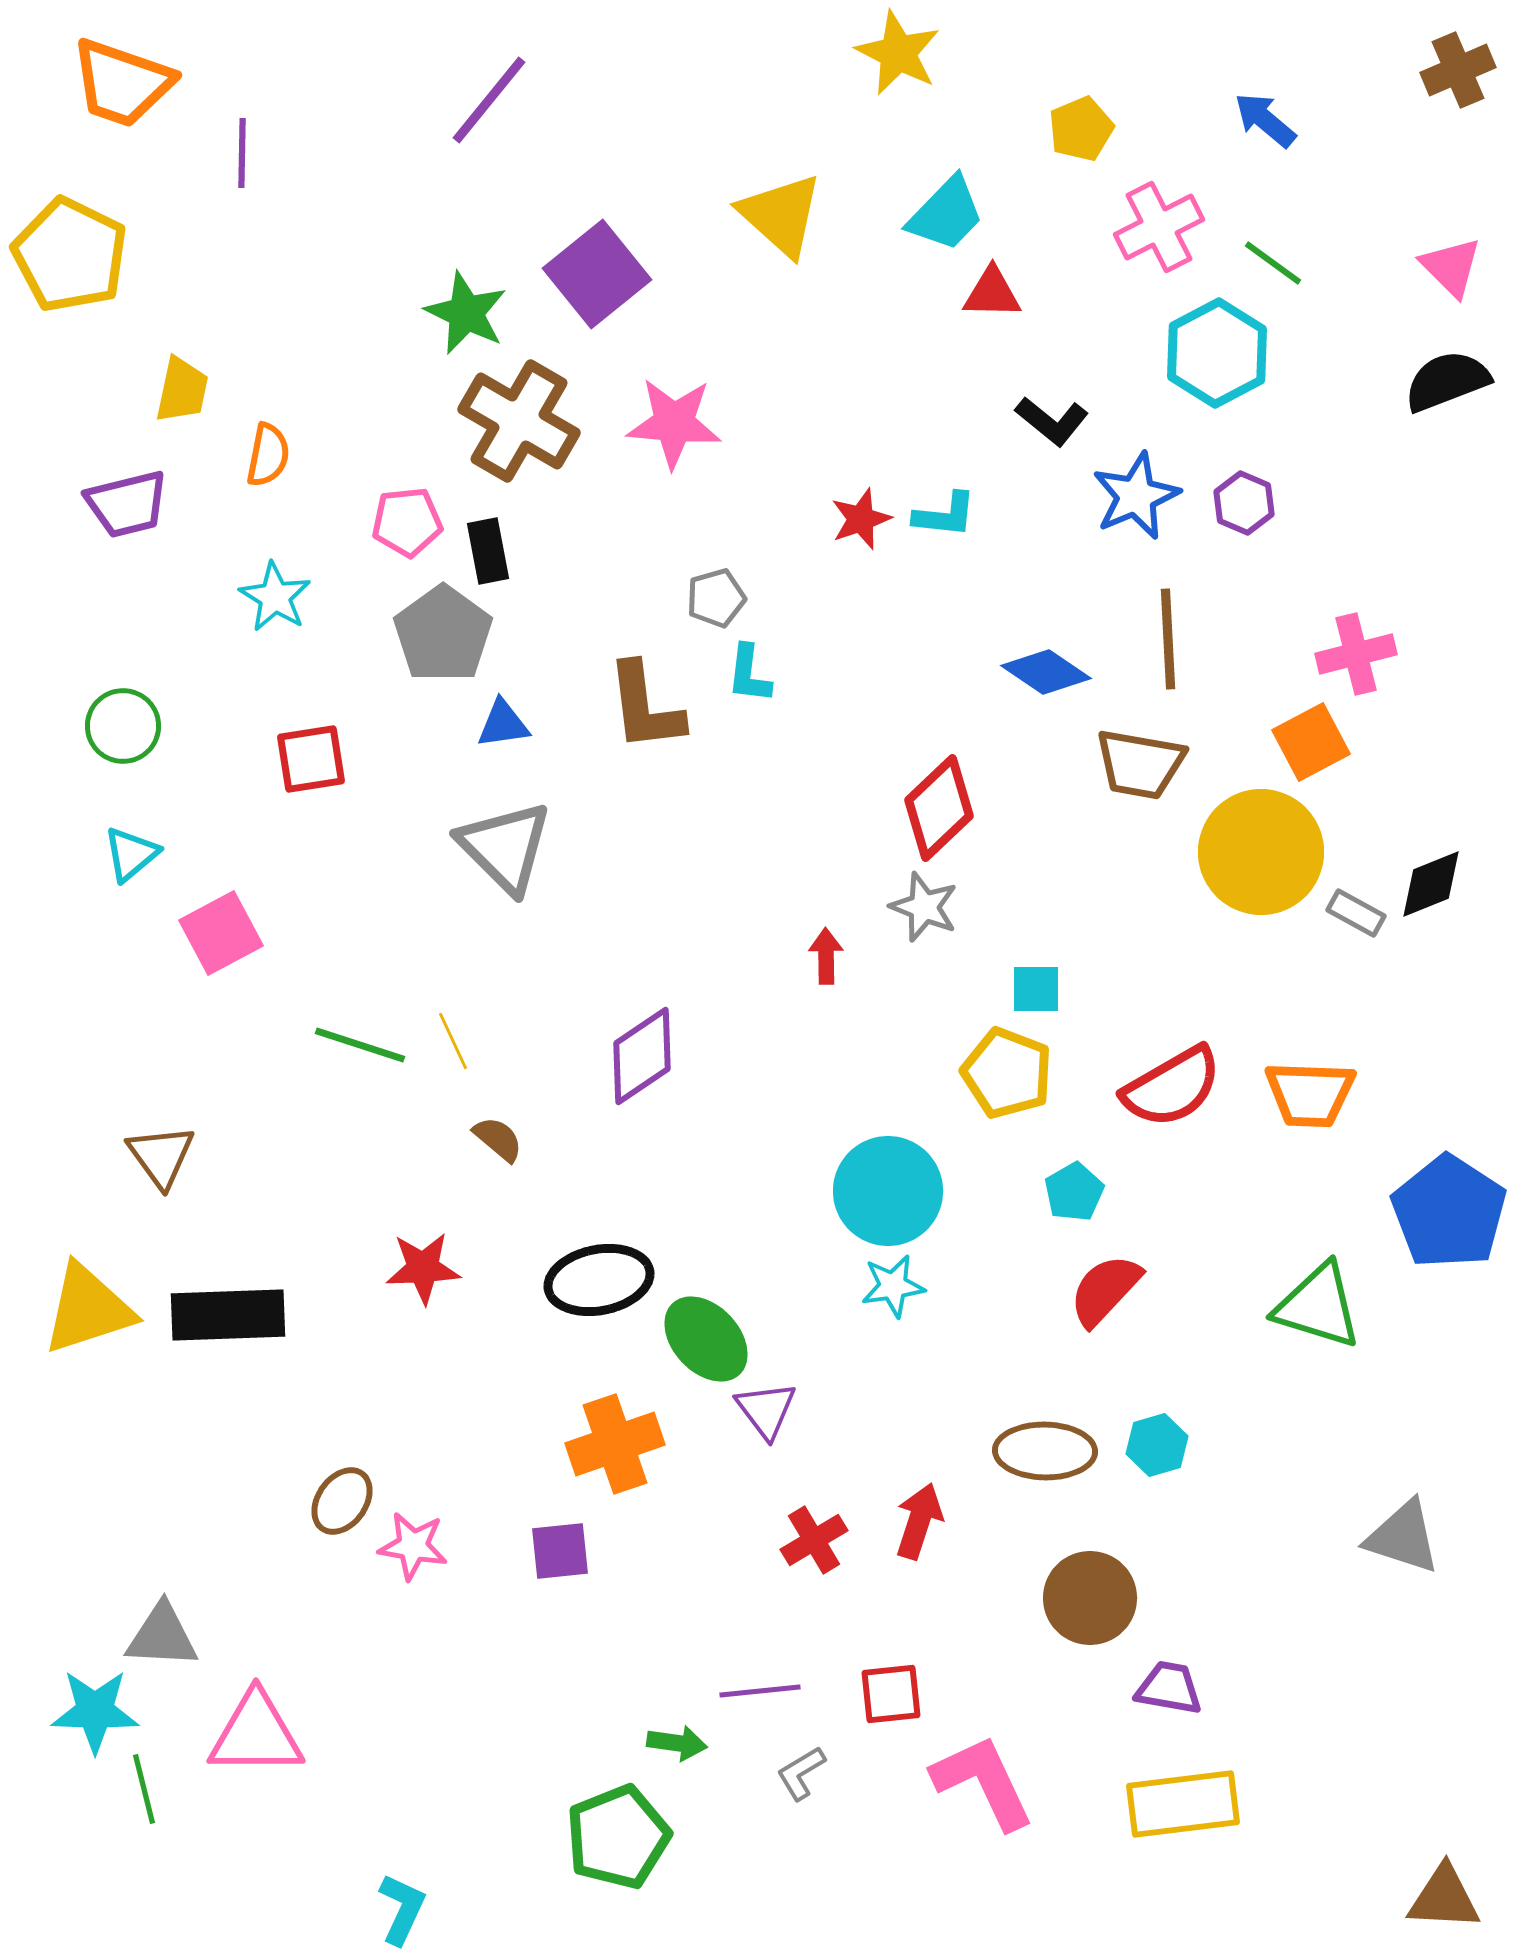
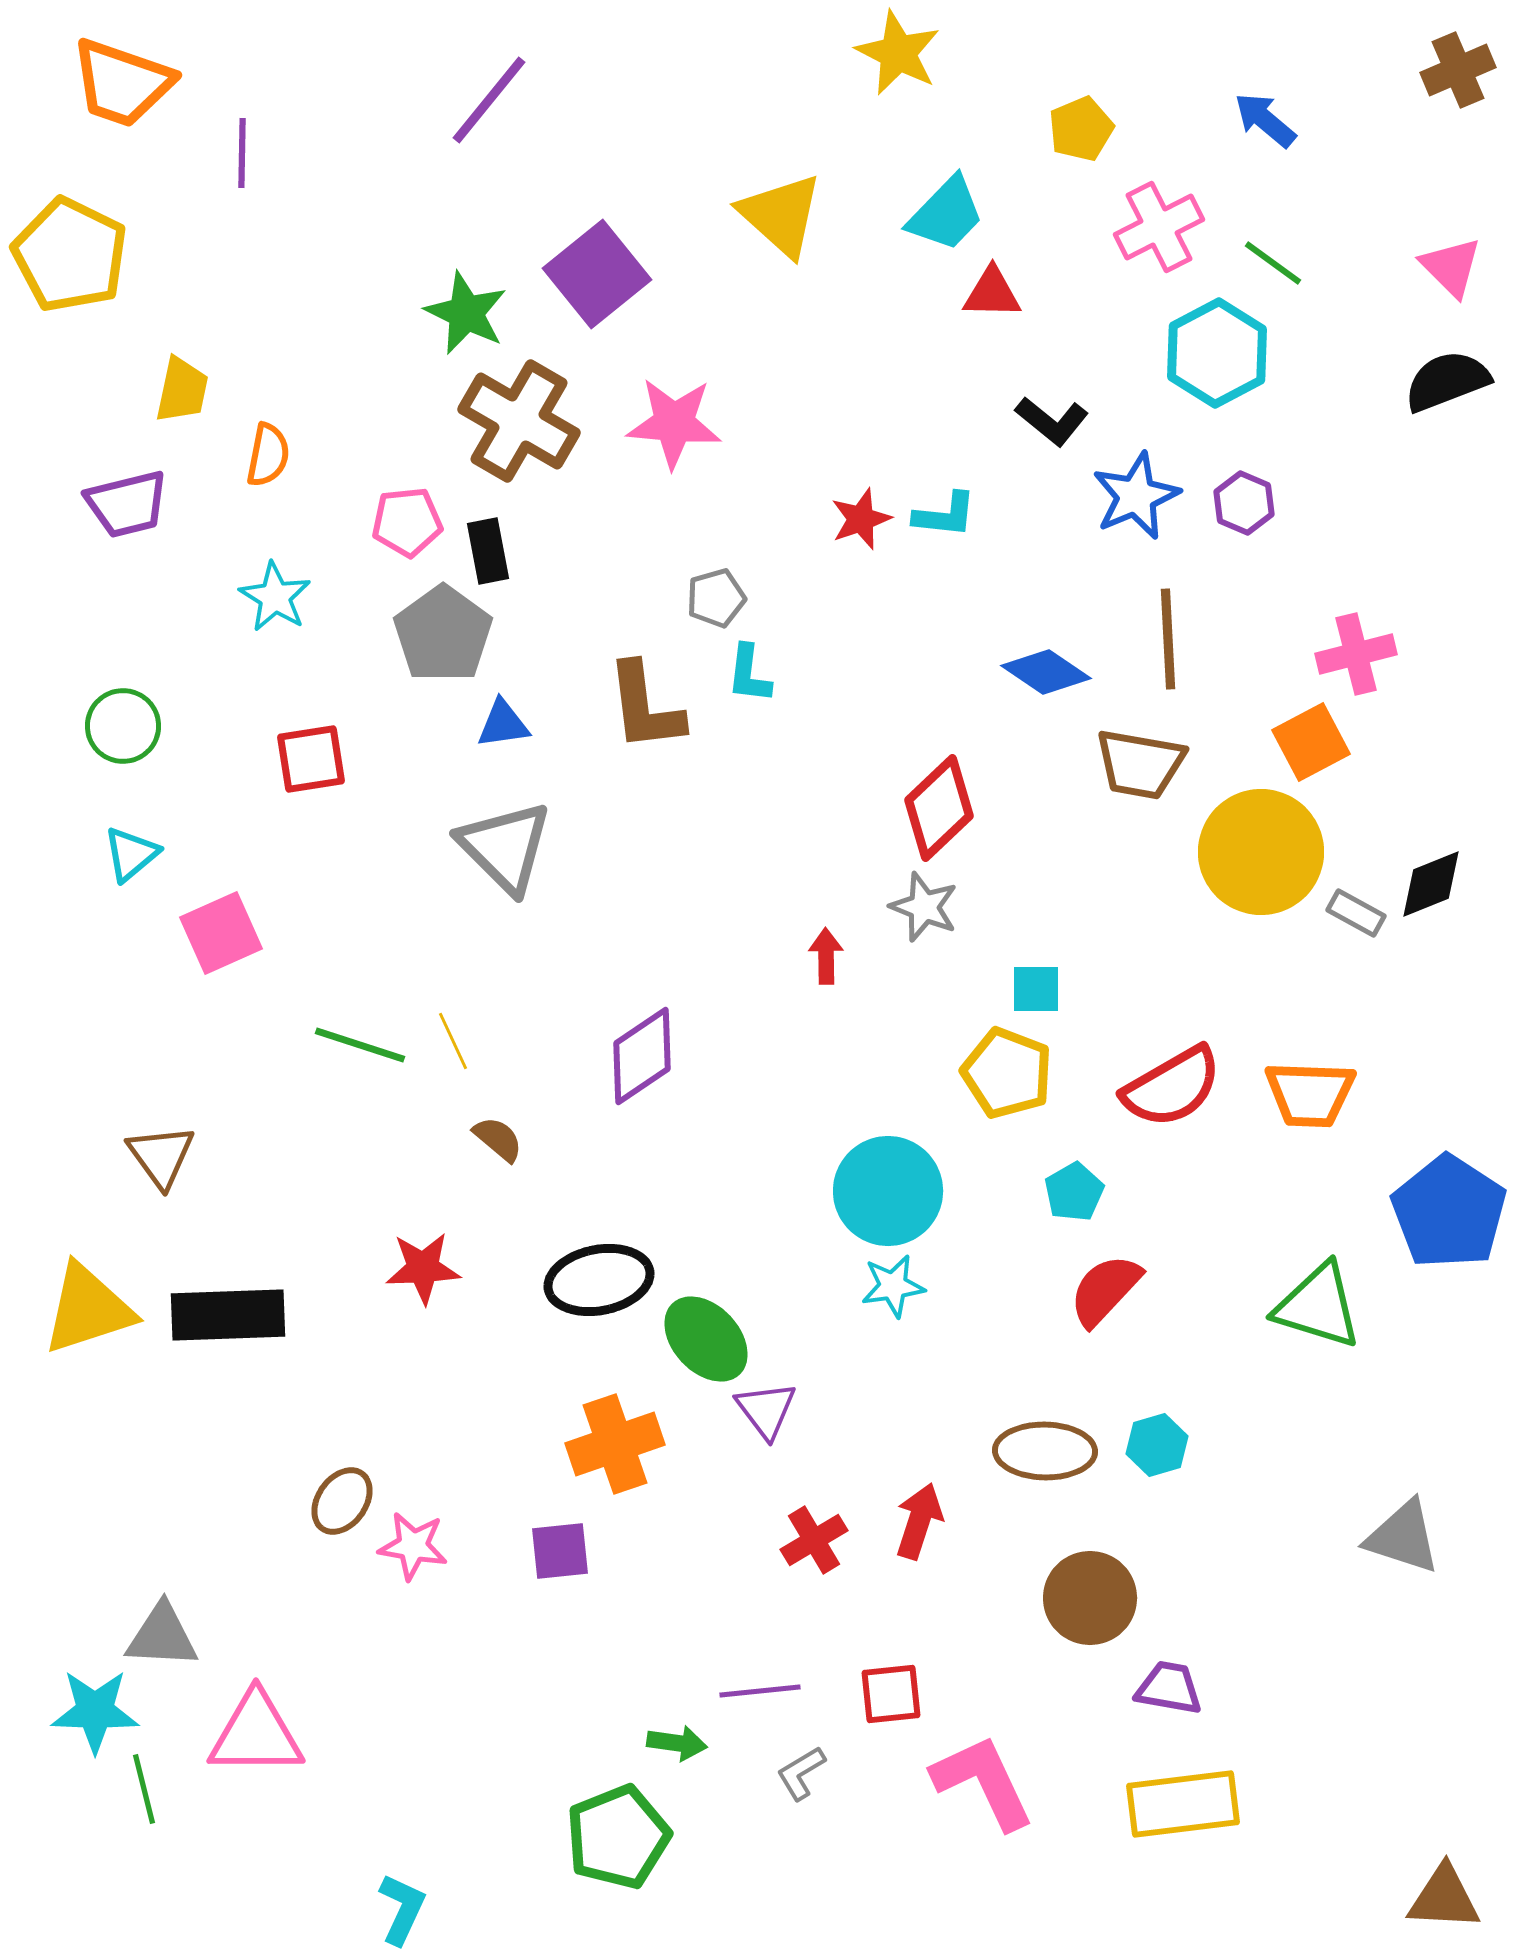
pink square at (221, 933): rotated 4 degrees clockwise
